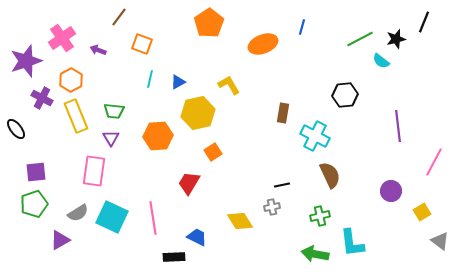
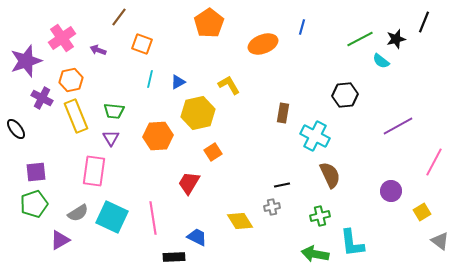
orange hexagon at (71, 80): rotated 15 degrees clockwise
purple line at (398, 126): rotated 68 degrees clockwise
